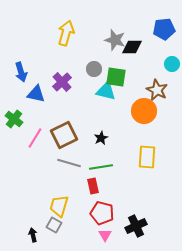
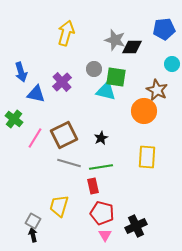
gray square: moved 21 px left, 4 px up
